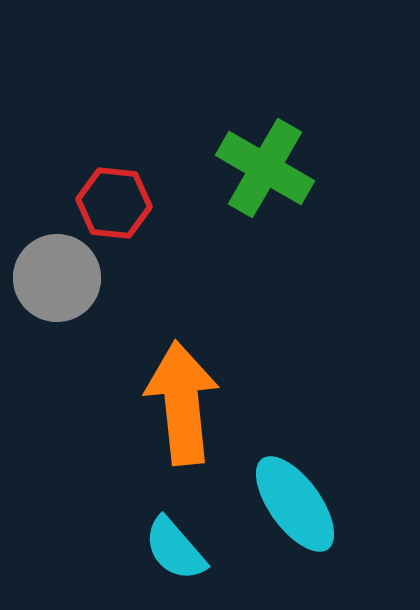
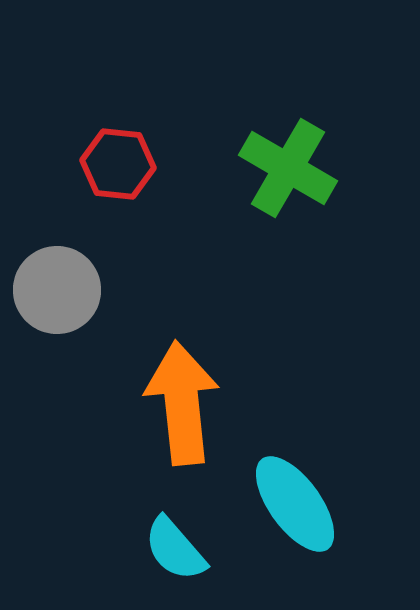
green cross: moved 23 px right
red hexagon: moved 4 px right, 39 px up
gray circle: moved 12 px down
